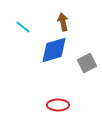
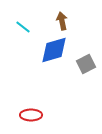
brown arrow: moved 1 px left, 1 px up
gray square: moved 1 px left, 1 px down
red ellipse: moved 27 px left, 10 px down
